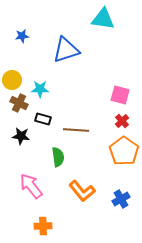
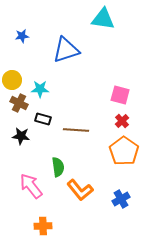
green semicircle: moved 10 px down
orange L-shape: moved 2 px left, 1 px up
